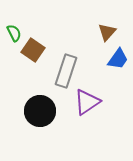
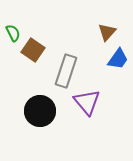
green semicircle: moved 1 px left
purple triangle: rotated 36 degrees counterclockwise
